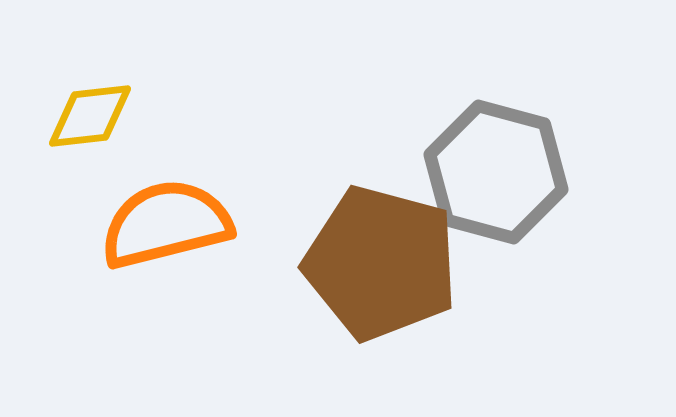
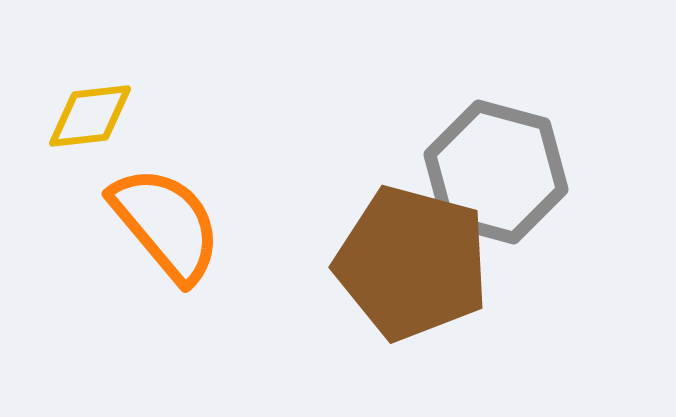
orange semicircle: rotated 64 degrees clockwise
brown pentagon: moved 31 px right
